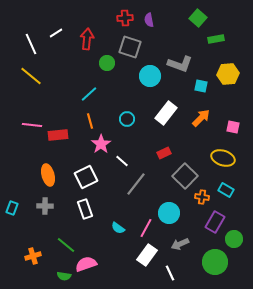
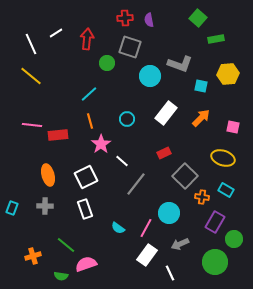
green semicircle at (64, 276): moved 3 px left
